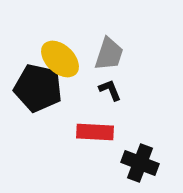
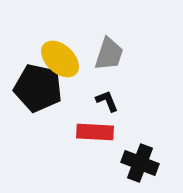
black L-shape: moved 3 px left, 11 px down
